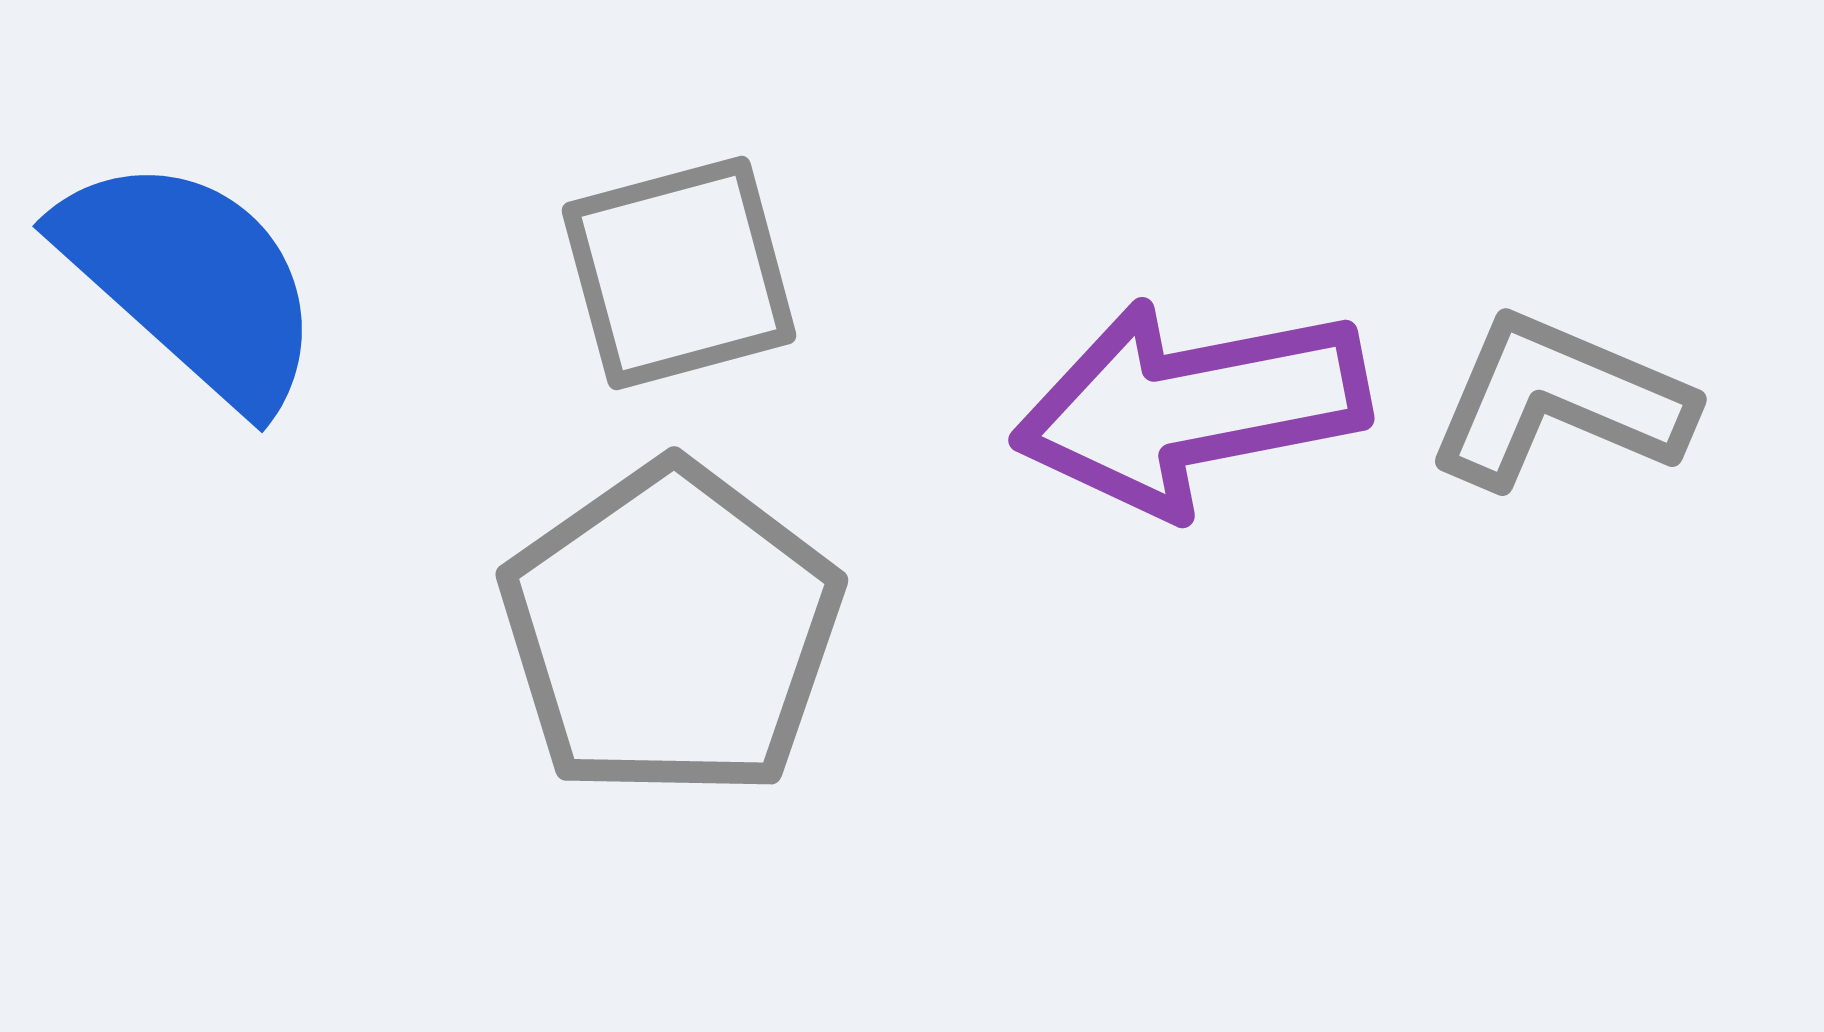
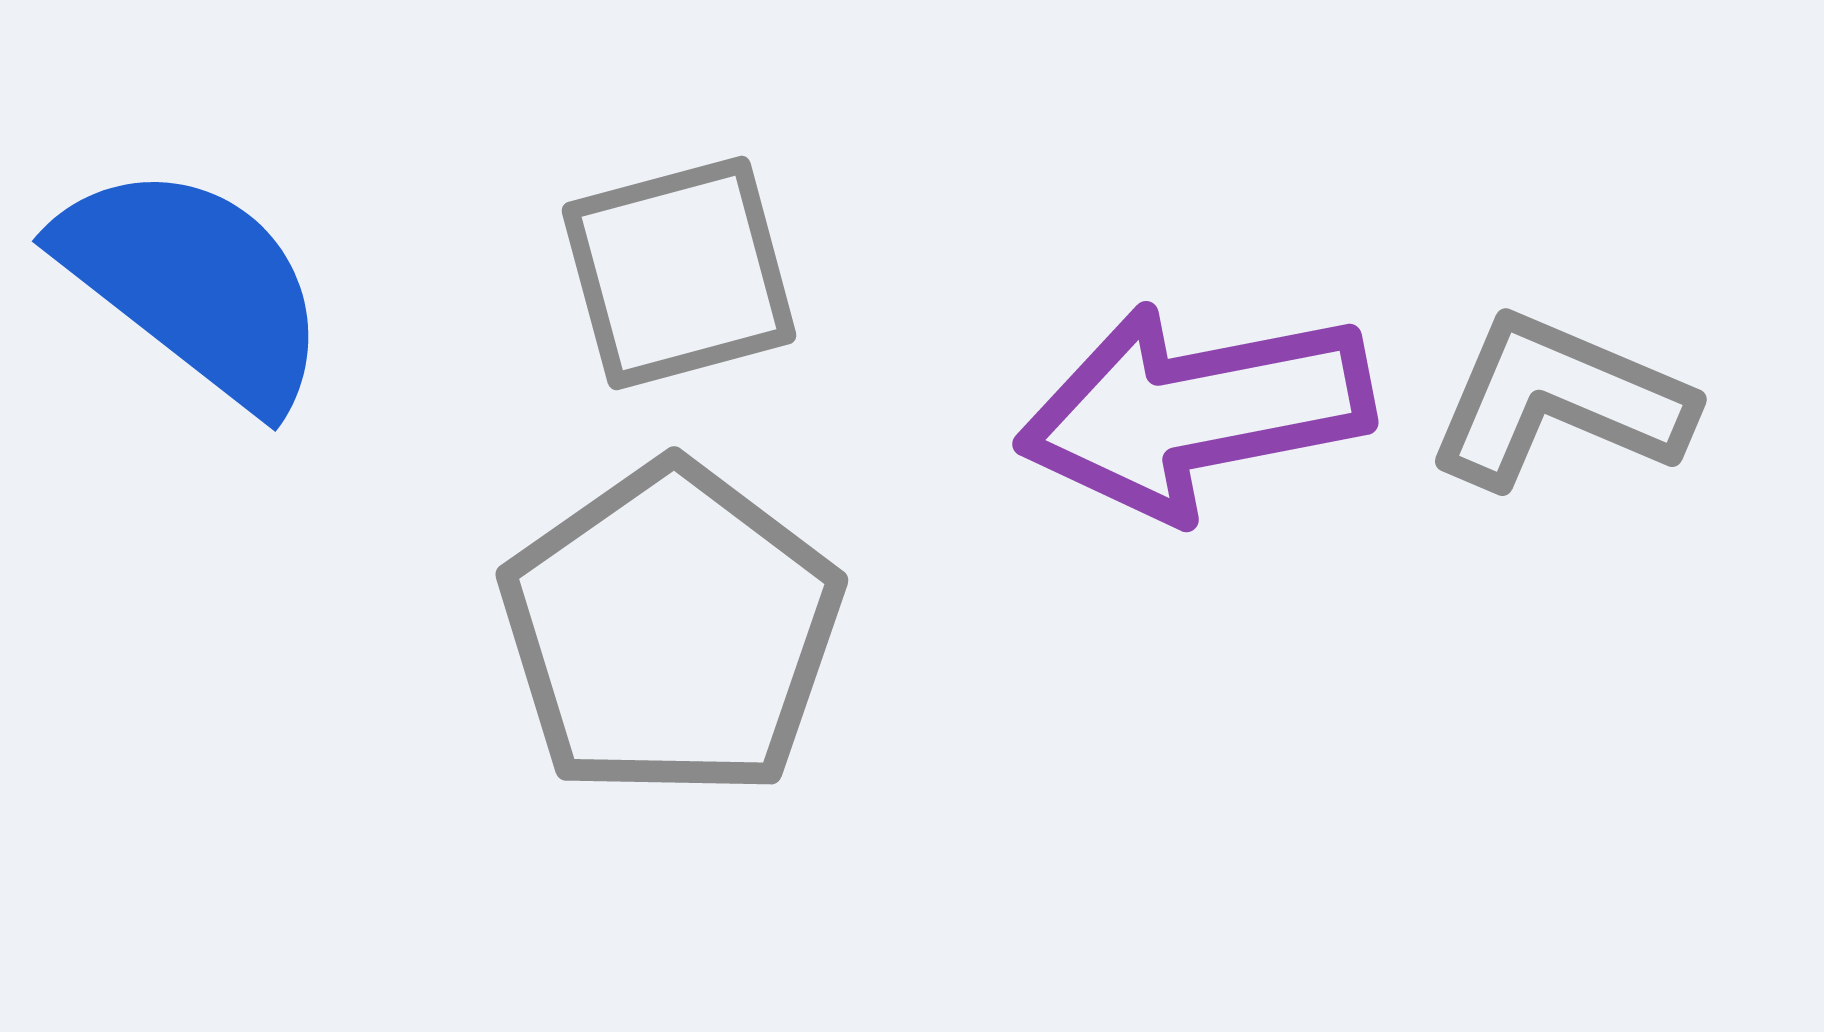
blue semicircle: moved 3 px right, 4 px down; rotated 4 degrees counterclockwise
purple arrow: moved 4 px right, 4 px down
